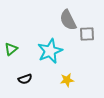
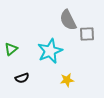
black semicircle: moved 3 px left, 1 px up
